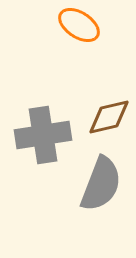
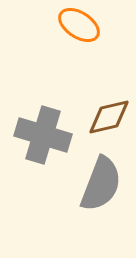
gray cross: rotated 26 degrees clockwise
